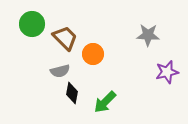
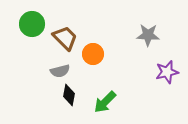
black diamond: moved 3 px left, 2 px down
